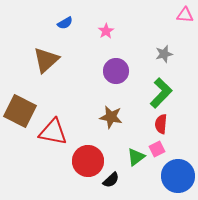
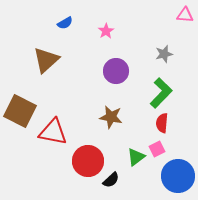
red semicircle: moved 1 px right, 1 px up
